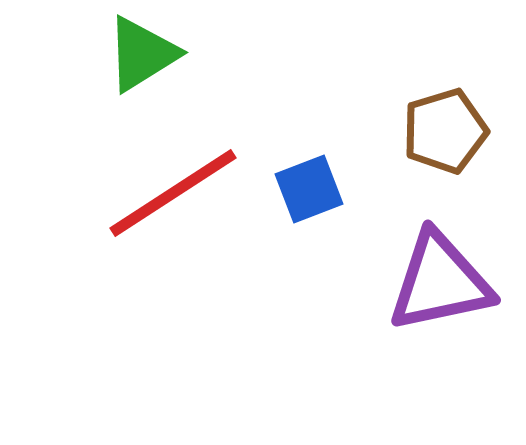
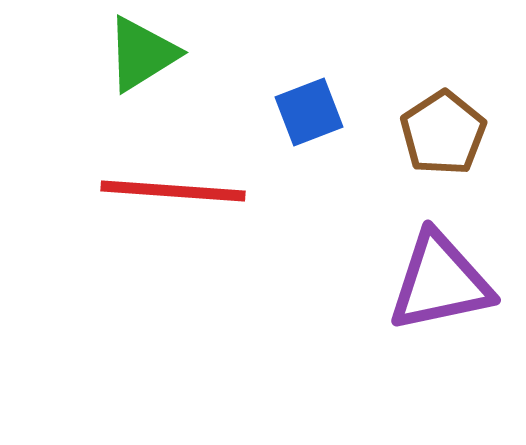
brown pentagon: moved 2 px left, 2 px down; rotated 16 degrees counterclockwise
blue square: moved 77 px up
red line: moved 2 px up; rotated 37 degrees clockwise
